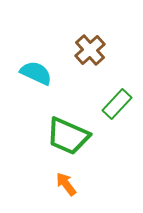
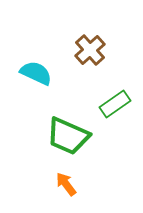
green rectangle: moved 2 px left; rotated 12 degrees clockwise
